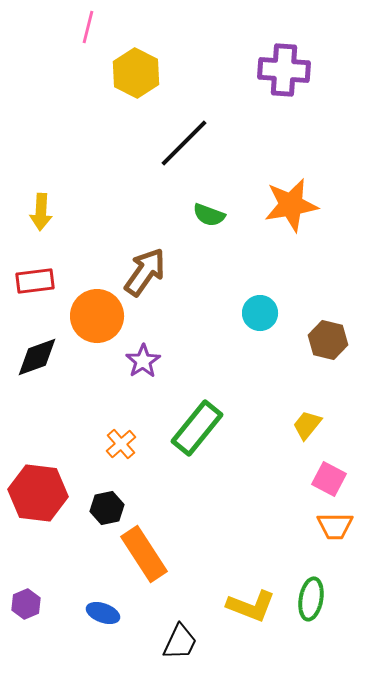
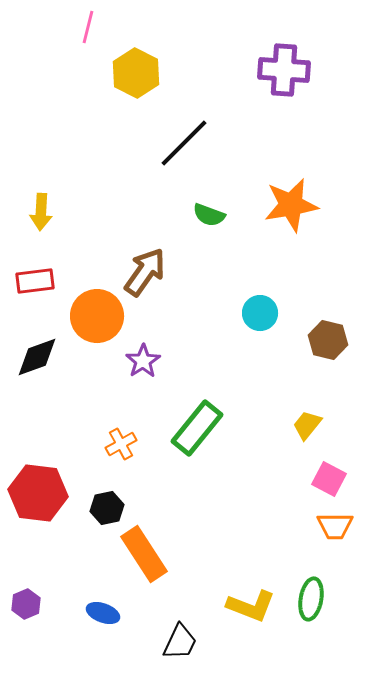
orange cross: rotated 12 degrees clockwise
